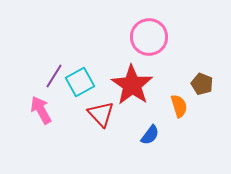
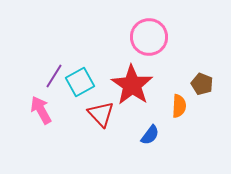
orange semicircle: rotated 20 degrees clockwise
